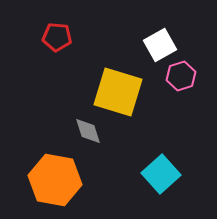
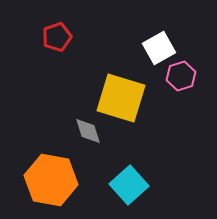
red pentagon: rotated 24 degrees counterclockwise
white square: moved 1 px left, 3 px down
yellow square: moved 3 px right, 6 px down
cyan square: moved 32 px left, 11 px down
orange hexagon: moved 4 px left
